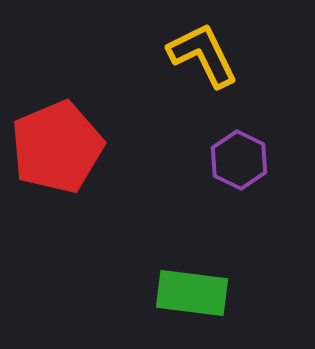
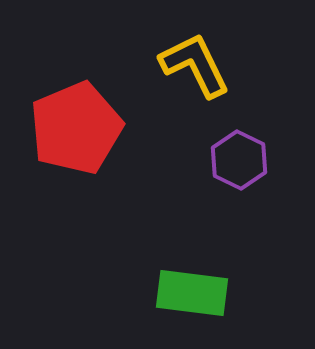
yellow L-shape: moved 8 px left, 10 px down
red pentagon: moved 19 px right, 19 px up
